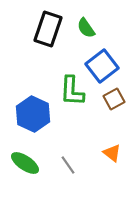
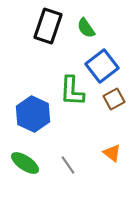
black rectangle: moved 3 px up
